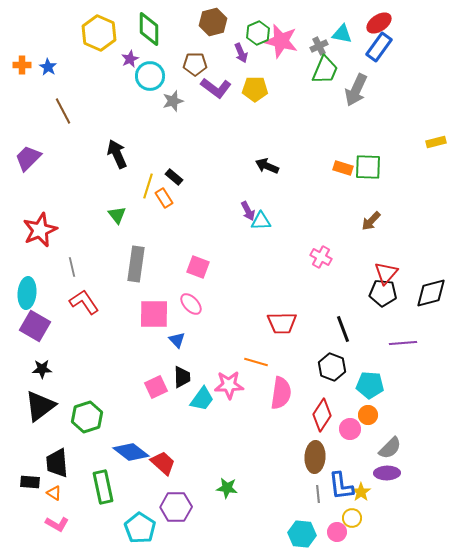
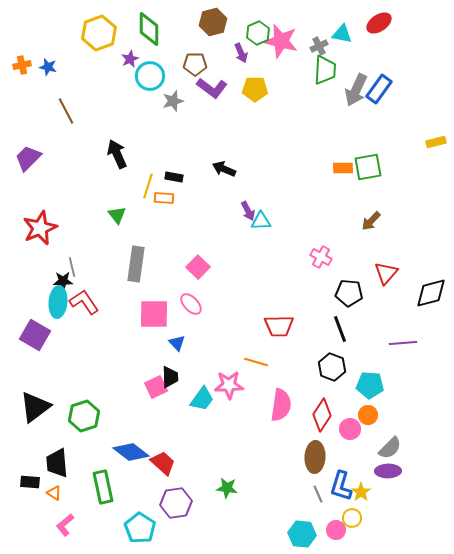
yellow hexagon at (99, 33): rotated 16 degrees clockwise
blue rectangle at (379, 47): moved 42 px down
orange cross at (22, 65): rotated 12 degrees counterclockwise
blue star at (48, 67): rotated 18 degrees counterclockwise
green trapezoid at (325, 70): rotated 20 degrees counterclockwise
purple L-shape at (216, 88): moved 4 px left
brown line at (63, 111): moved 3 px right
black arrow at (267, 166): moved 43 px left, 3 px down
green square at (368, 167): rotated 12 degrees counterclockwise
orange rectangle at (343, 168): rotated 18 degrees counterclockwise
black rectangle at (174, 177): rotated 30 degrees counterclockwise
orange rectangle at (164, 198): rotated 54 degrees counterclockwise
red star at (40, 230): moved 2 px up
pink square at (198, 267): rotated 25 degrees clockwise
cyan ellipse at (27, 293): moved 31 px right, 9 px down
black pentagon at (383, 293): moved 34 px left
red trapezoid at (282, 323): moved 3 px left, 3 px down
purple square at (35, 326): moved 9 px down
black line at (343, 329): moved 3 px left
blue triangle at (177, 340): moved 3 px down
black star at (42, 369): moved 21 px right, 88 px up
black trapezoid at (182, 377): moved 12 px left
pink semicircle at (281, 393): moved 12 px down
black triangle at (40, 406): moved 5 px left, 1 px down
green hexagon at (87, 417): moved 3 px left, 1 px up
purple ellipse at (387, 473): moved 1 px right, 2 px up
blue L-shape at (341, 486): rotated 24 degrees clockwise
gray line at (318, 494): rotated 18 degrees counterclockwise
purple hexagon at (176, 507): moved 4 px up; rotated 8 degrees counterclockwise
pink L-shape at (57, 524): moved 8 px right, 1 px down; rotated 110 degrees clockwise
pink circle at (337, 532): moved 1 px left, 2 px up
